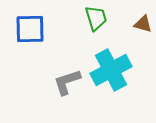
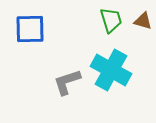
green trapezoid: moved 15 px right, 2 px down
brown triangle: moved 3 px up
cyan cross: rotated 33 degrees counterclockwise
